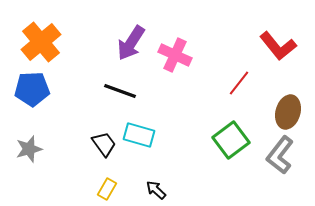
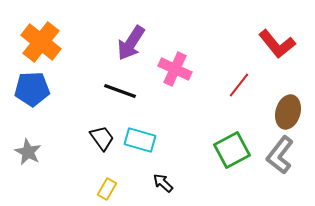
orange cross: rotated 12 degrees counterclockwise
red L-shape: moved 1 px left, 2 px up
pink cross: moved 14 px down
red line: moved 2 px down
cyan rectangle: moved 1 px right, 5 px down
green square: moved 1 px right, 10 px down; rotated 9 degrees clockwise
black trapezoid: moved 2 px left, 6 px up
gray star: moved 1 px left, 3 px down; rotated 28 degrees counterclockwise
black arrow: moved 7 px right, 7 px up
